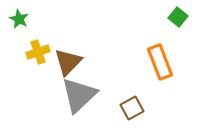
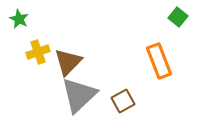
orange rectangle: moved 1 px left, 1 px up
brown square: moved 9 px left, 7 px up
